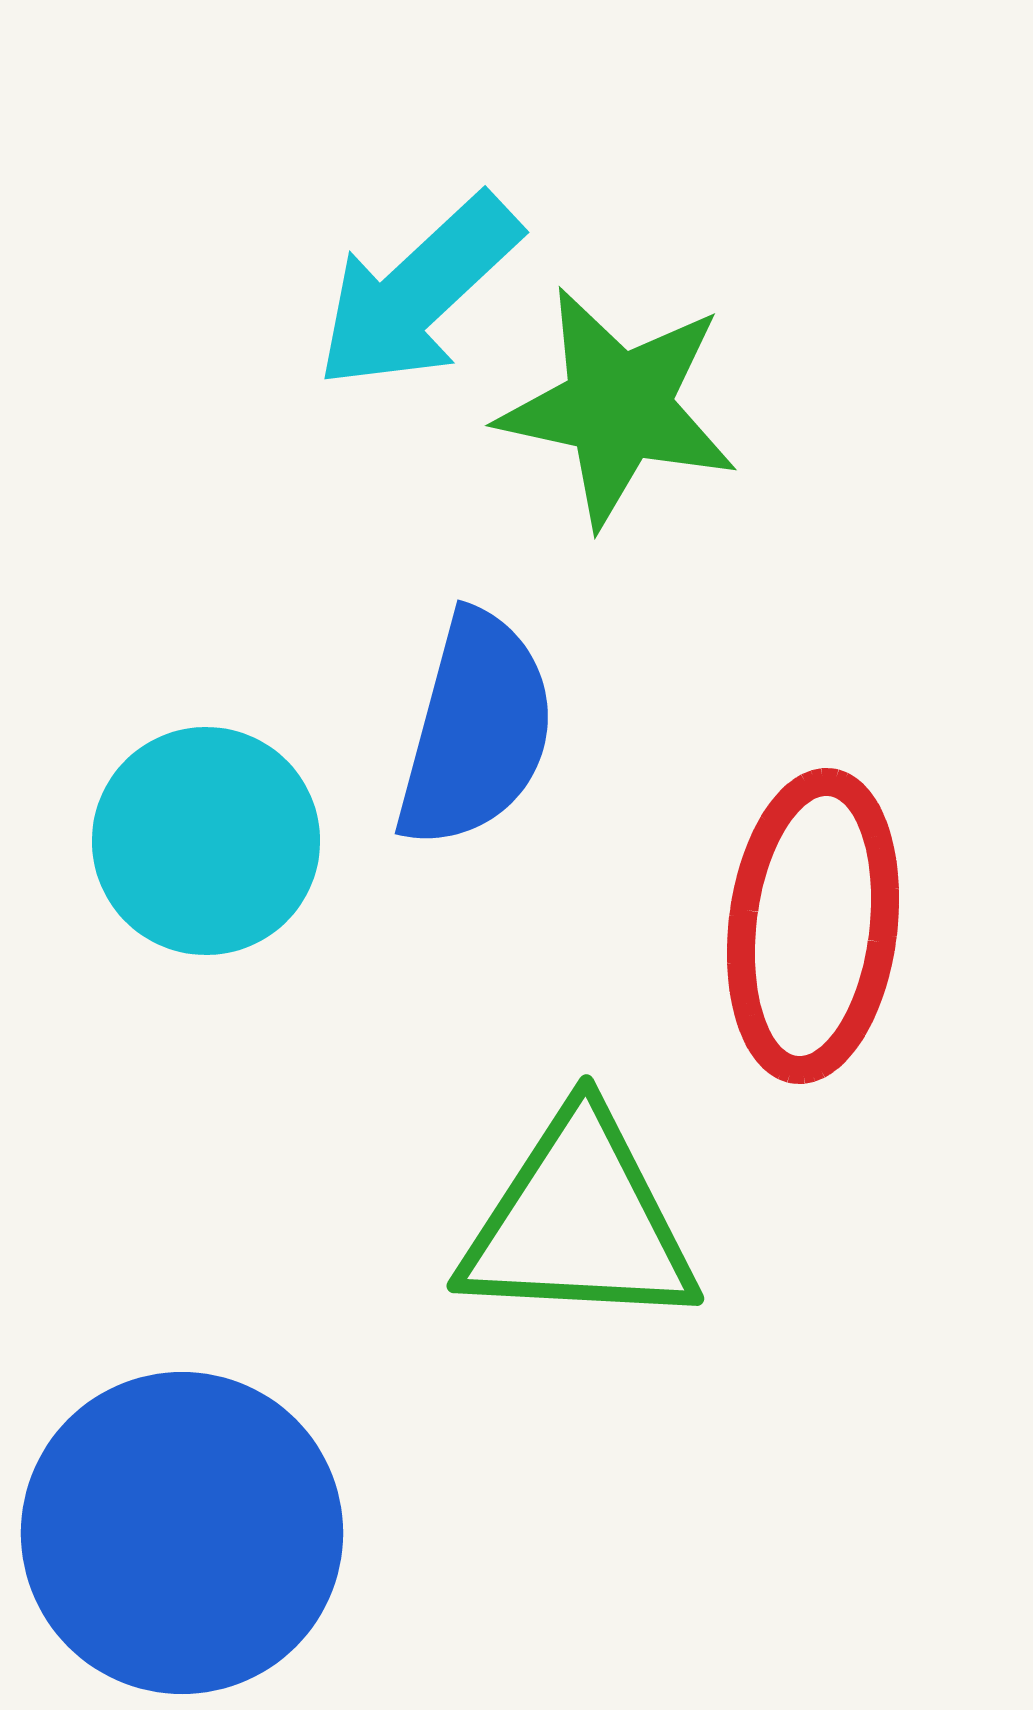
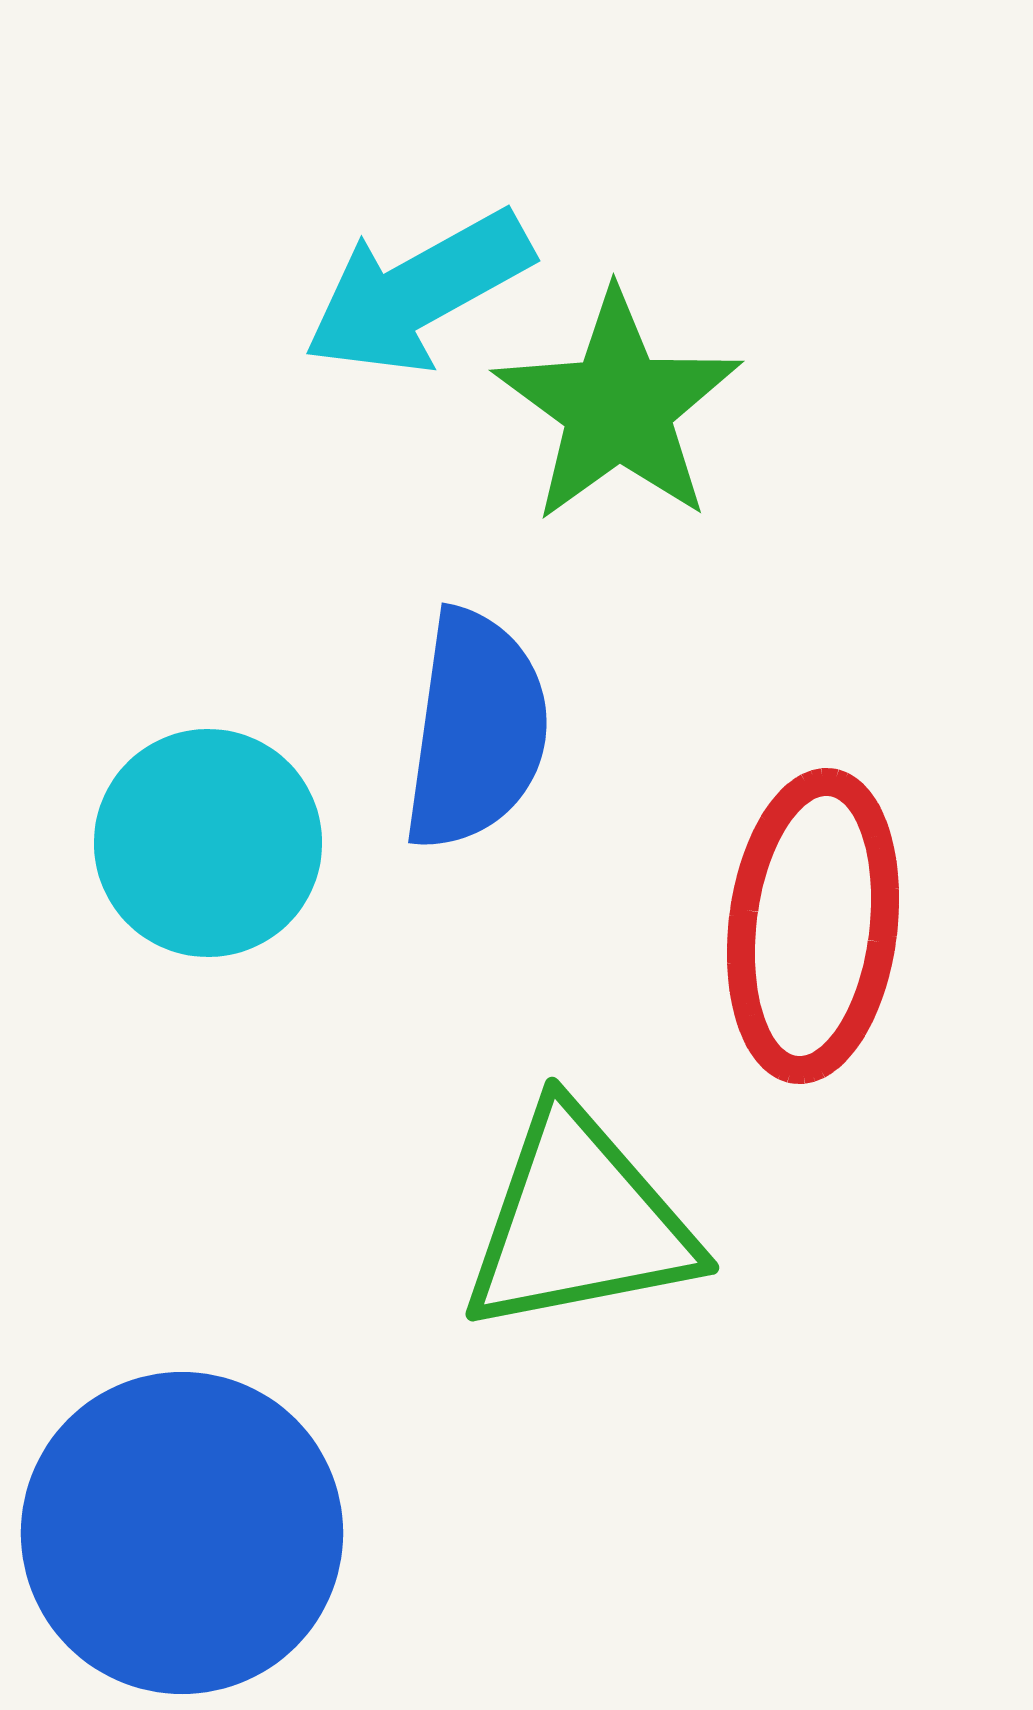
cyan arrow: rotated 14 degrees clockwise
green star: rotated 24 degrees clockwise
blue semicircle: rotated 7 degrees counterclockwise
cyan circle: moved 2 px right, 2 px down
green triangle: rotated 14 degrees counterclockwise
